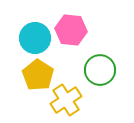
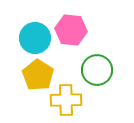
green circle: moved 3 px left
yellow cross: rotated 32 degrees clockwise
